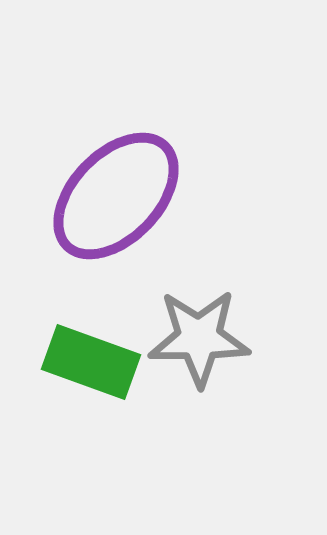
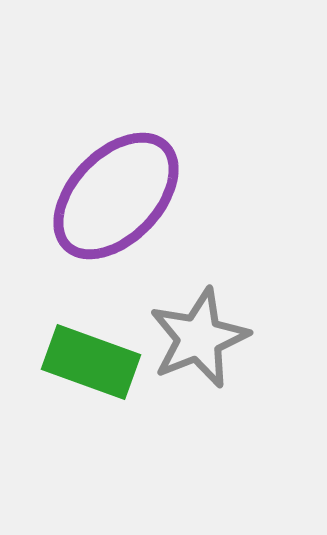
gray star: rotated 22 degrees counterclockwise
